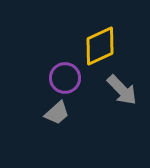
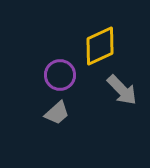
purple circle: moved 5 px left, 3 px up
